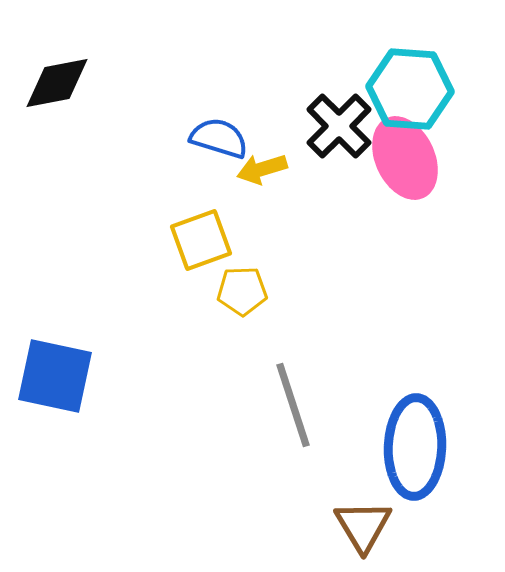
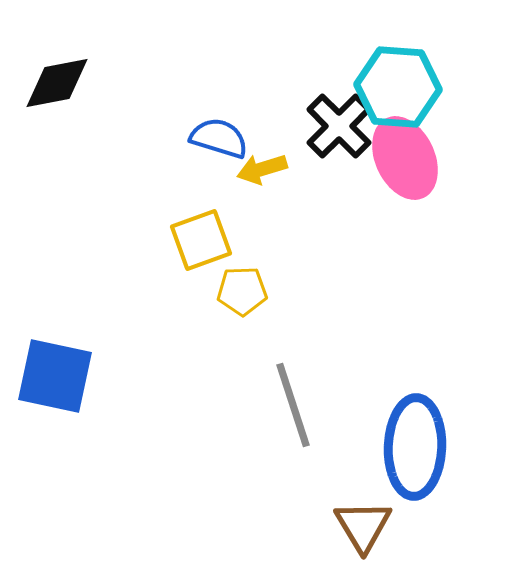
cyan hexagon: moved 12 px left, 2 px up
